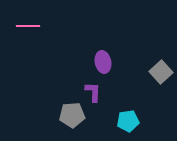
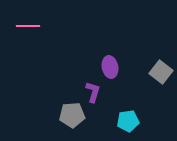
purple ellipse: moved 7 px right, 5 px down
gray square: rotated 10 degrees counterclockwise
purple L-shape: rotated 15 degrees clockwise
